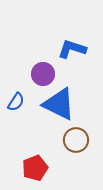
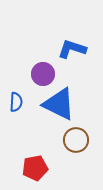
blue semicircle: rotated 30 degrees counterclockwise
red pentagon: rotated 10 degrees clockwise
